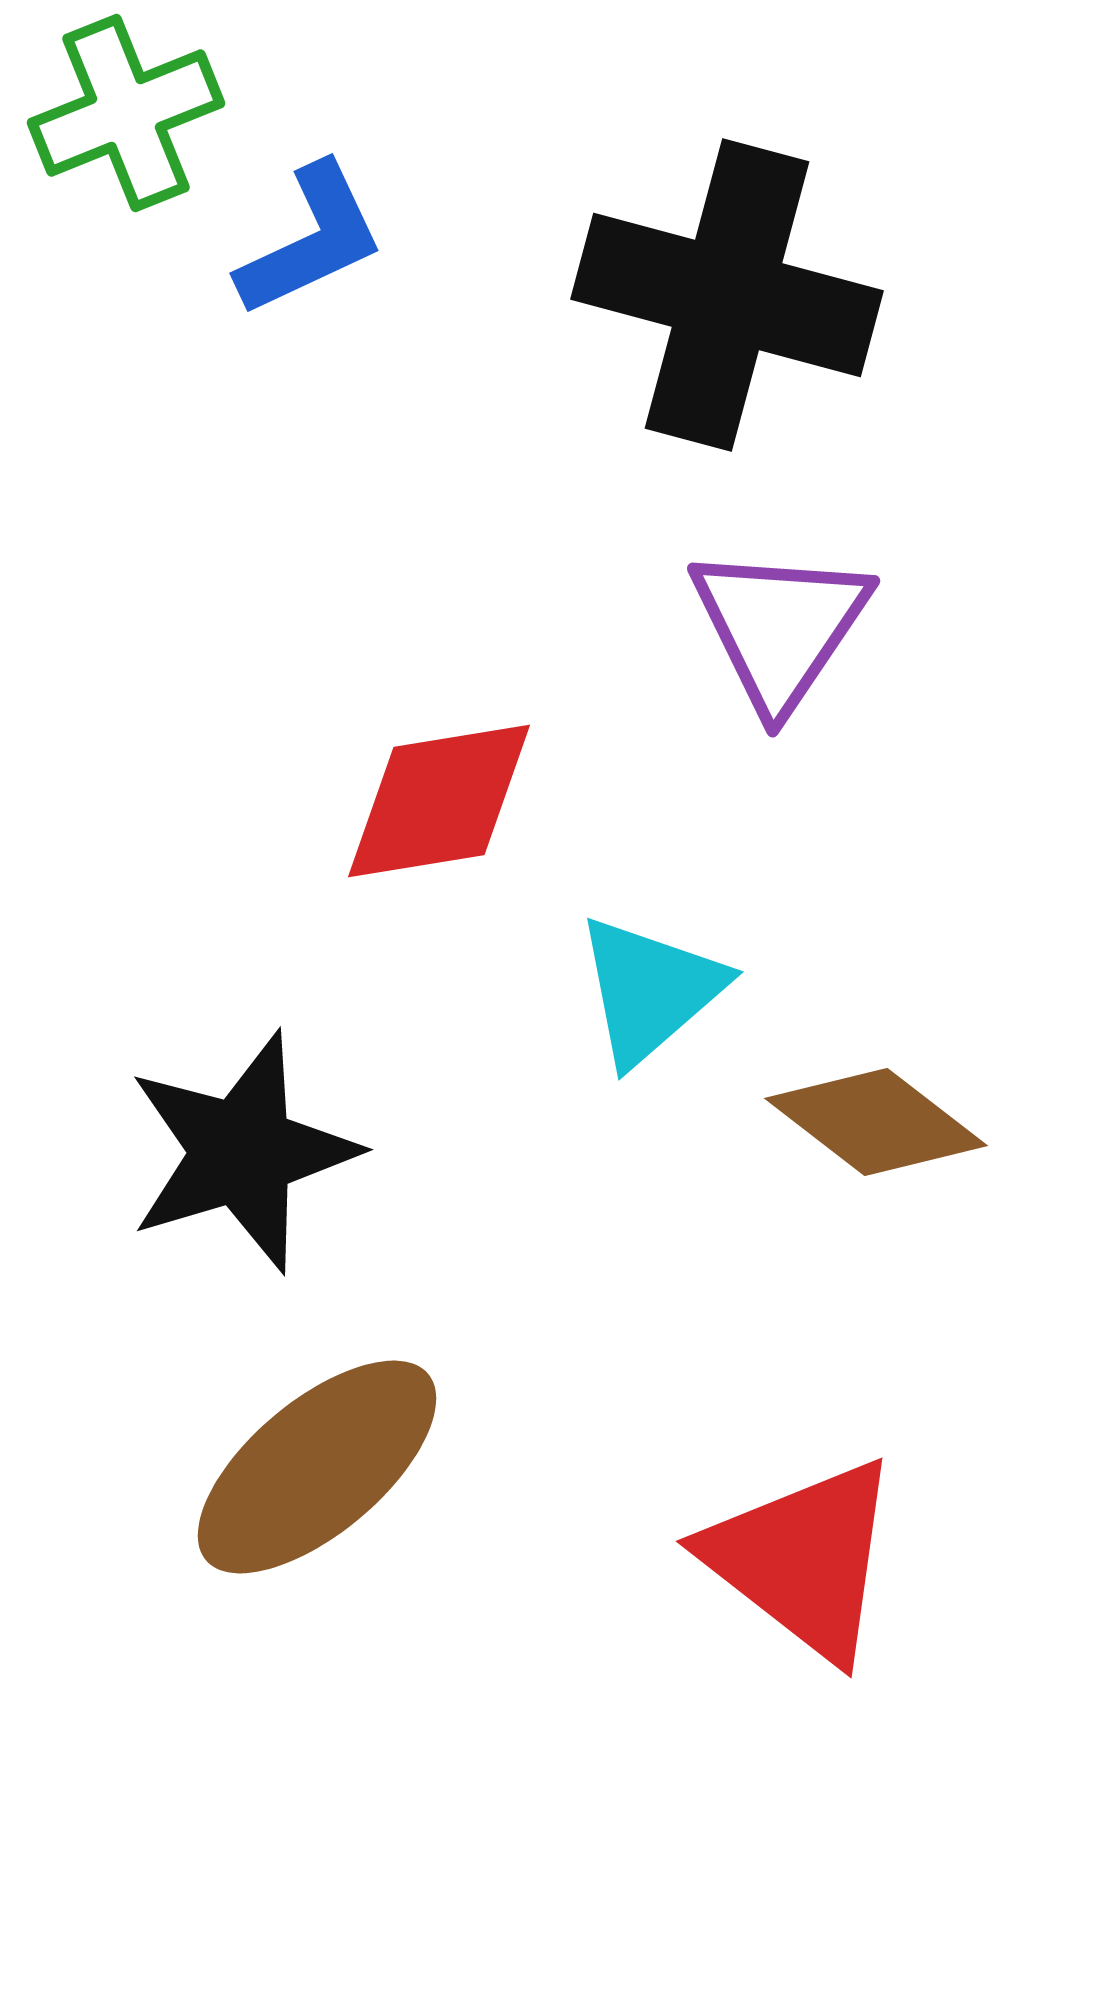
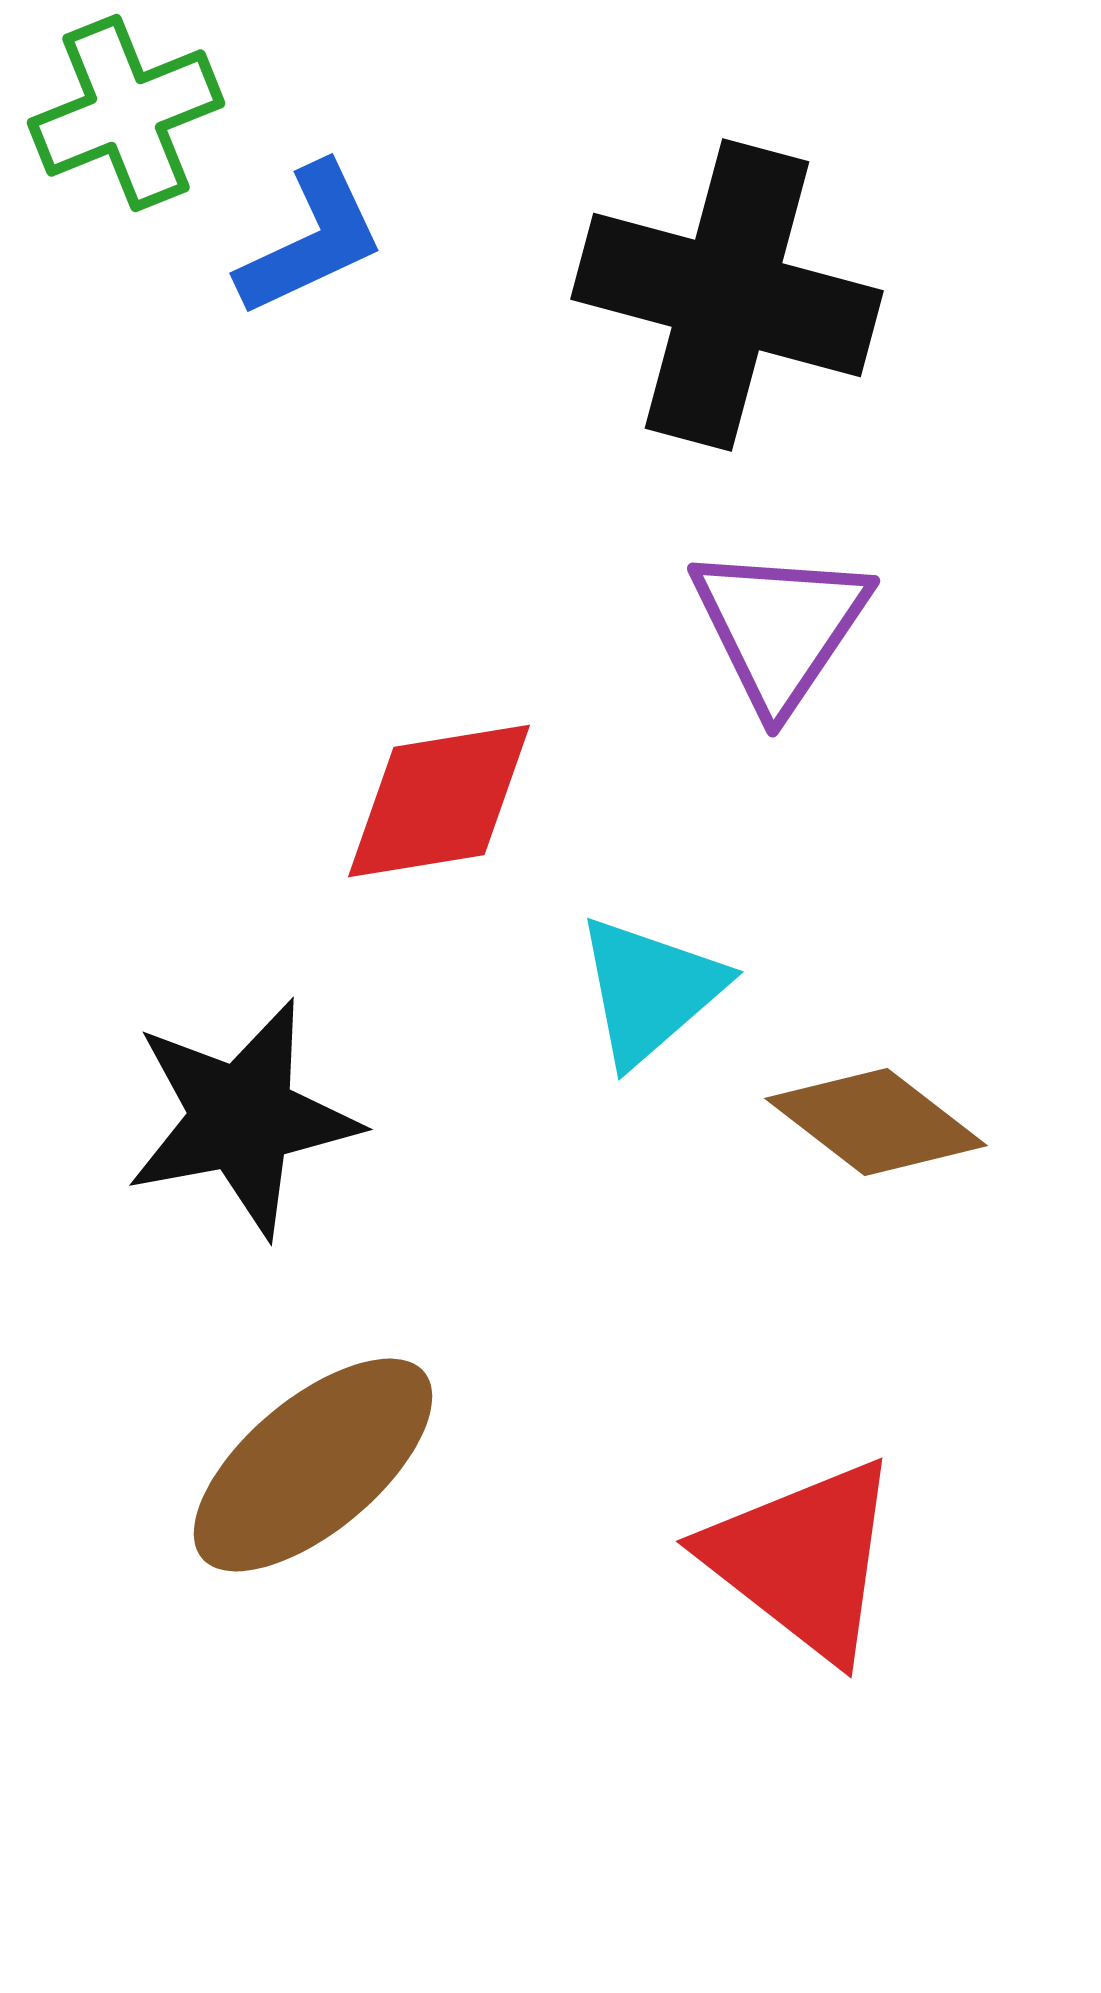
black star: moved 34 px up; rotated 6 degrees clockwise
brown ellipse: moved 4 px left, 2 px up
